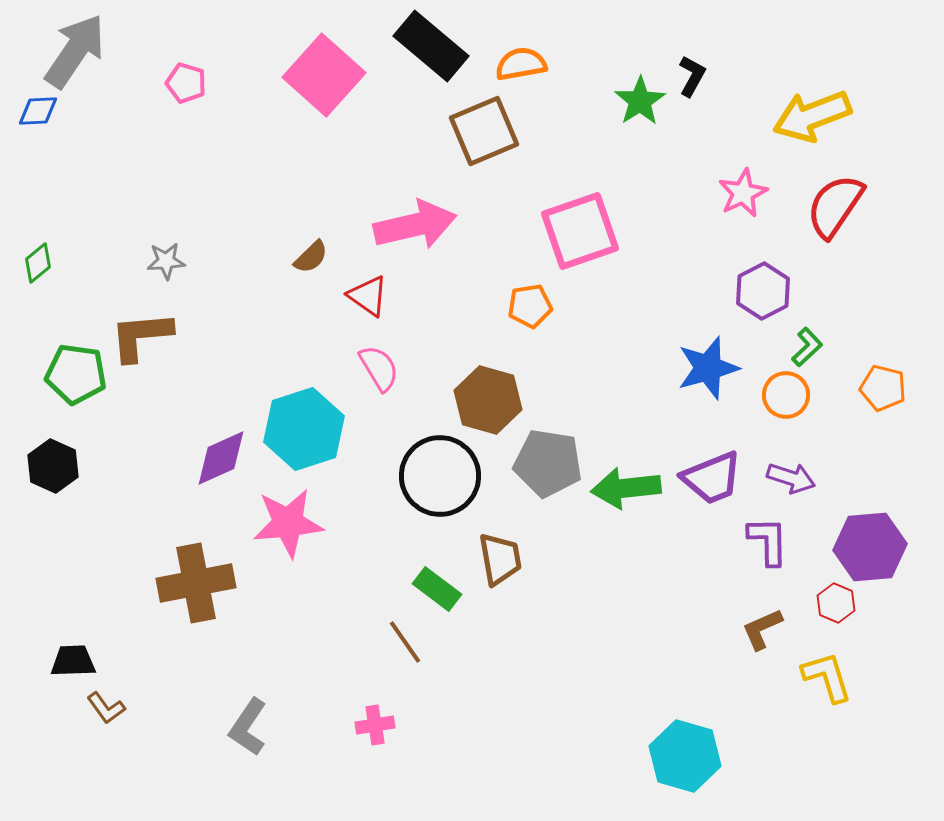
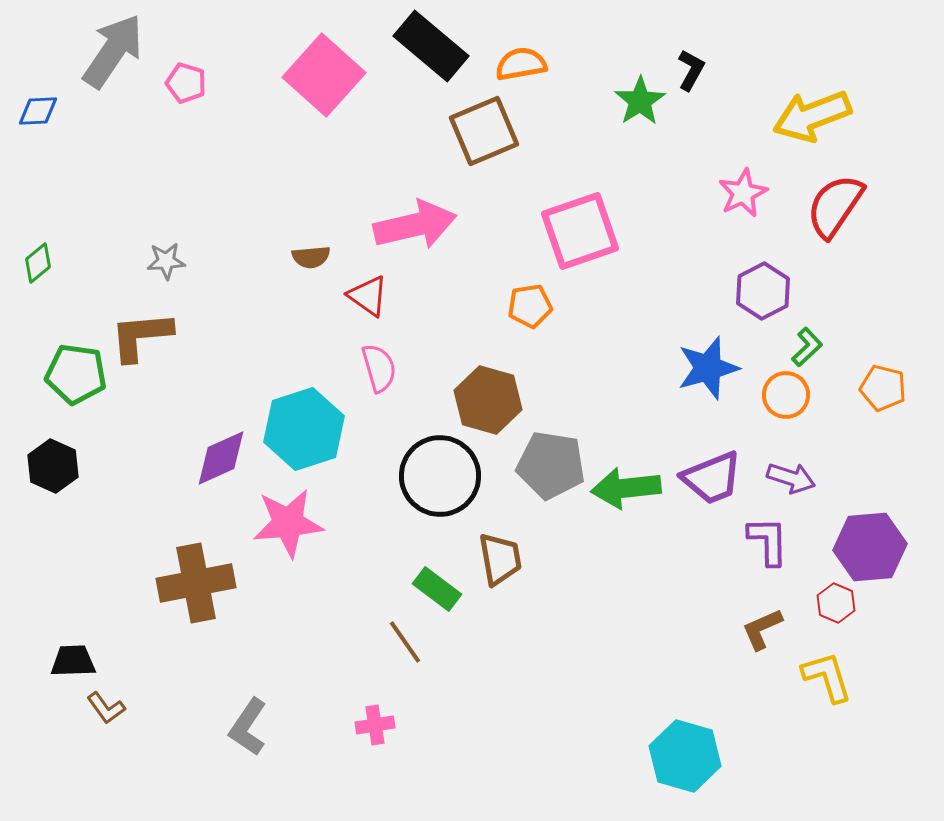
gray arrow at (75, 51): moved 38 px right
black L-shape at (692, 76): moved 1 px left, 6 px up
brown semicircle at (311, 257): rotated 39 degrees clockwise
pink semicircle at (379, 368): rotated 15 degrees clockwise
gray pentagon at (548, 463): moved 3 px right, 2 px down
